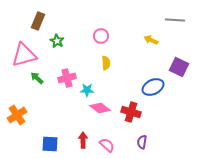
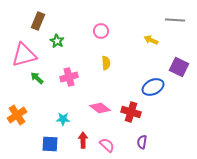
pink circle: moved 5 px up
pink cross: moved 2 px right, 1 px up
cyan star: moved 24 px left, 29 px down
